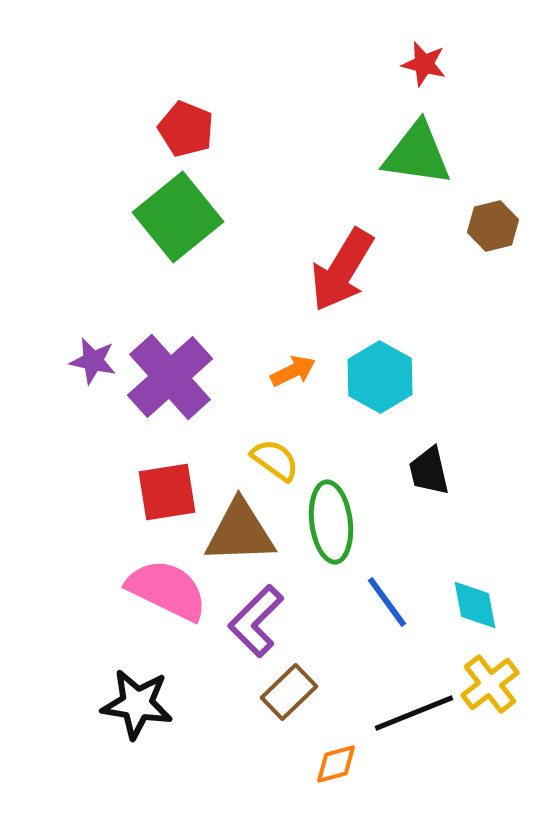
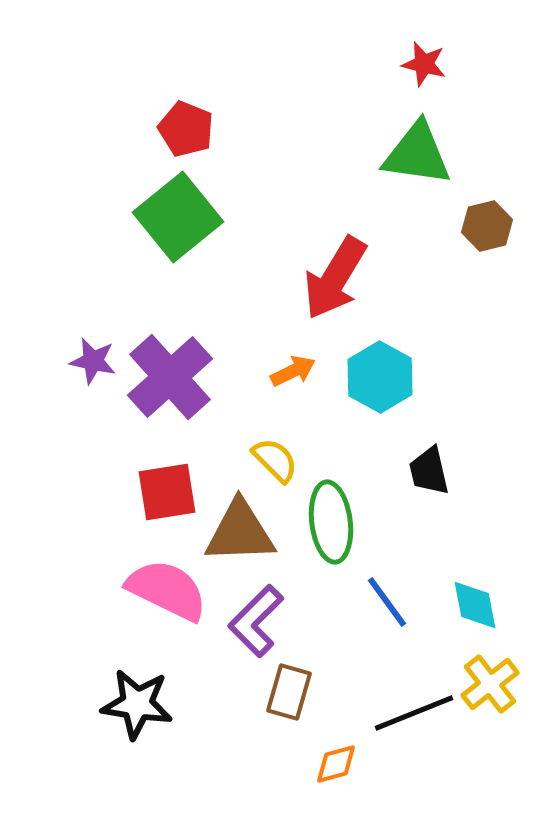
brown hexagon: moved 6 px left
red arrow: moved 7 px left, 8 px down
yellow semicircle: rotated 9 degrees clockwise
brown rectangle: rotated 30 degrees counterclockwise
